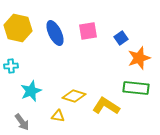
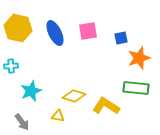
blue square: rotated 24 degrees clockwise
